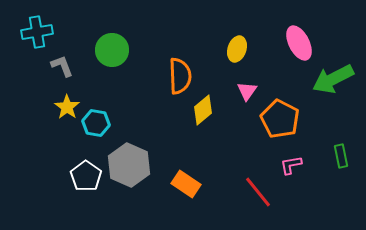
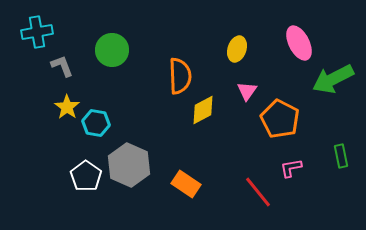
yellow diamond: rotated 12 degrees clockwise
pink L-shape: moved 3 px down
